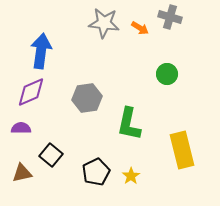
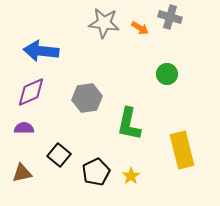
blue arrow: rotated 92 degrees counterclockwise
purple semicircle: moved 3 px right
black square: moved 8 px right
